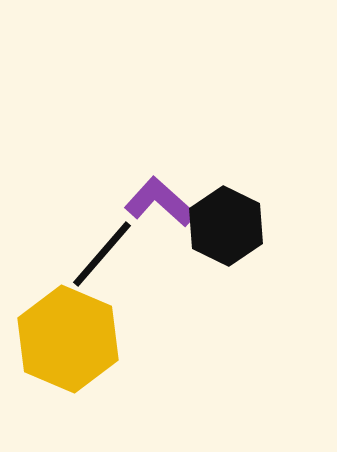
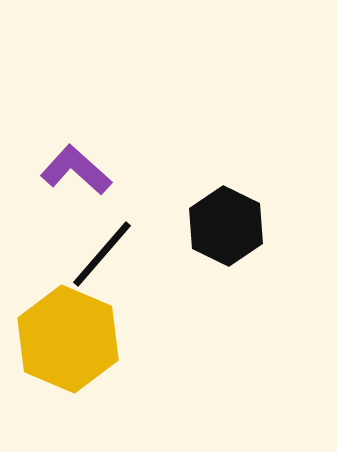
purple L-shape: moved 84 px left, 32 px up
